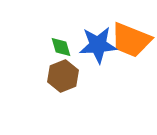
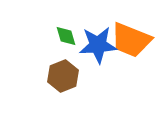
green diamond: moved 5 px right, 11 px up
